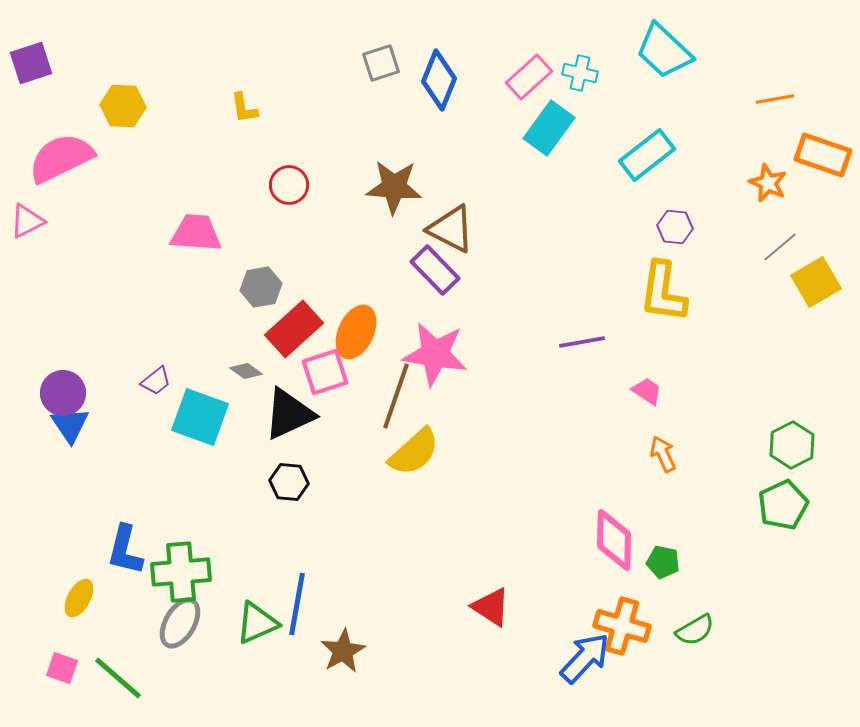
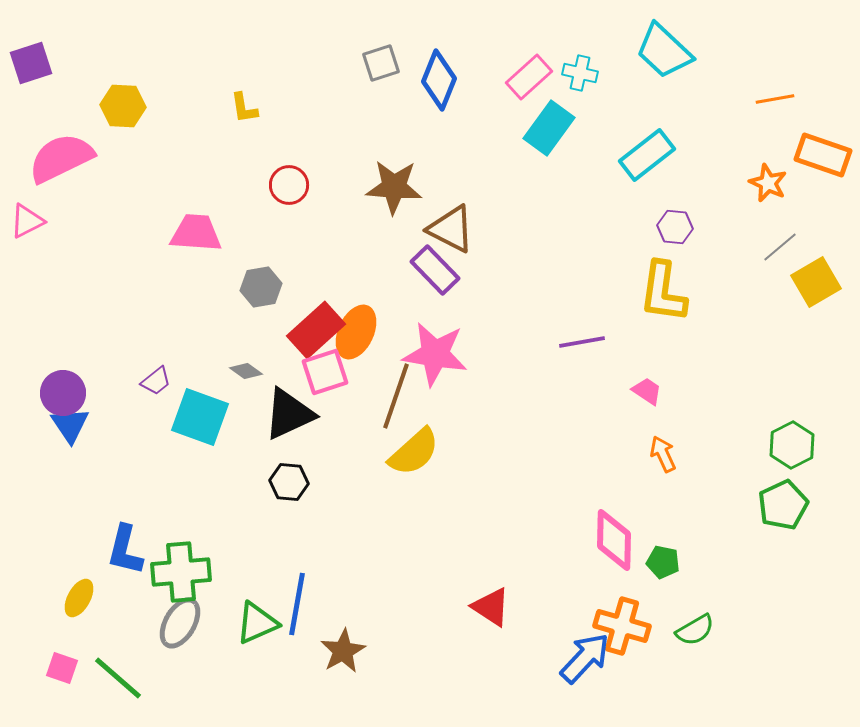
red rectangle at (294, 329): moved 22 px right, 1 px down
